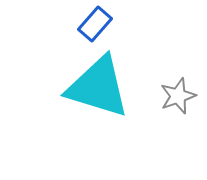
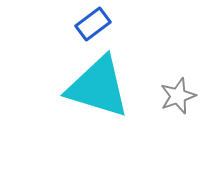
blue rectangle: moved 2 px left; rotated 12 degrees clockwise
